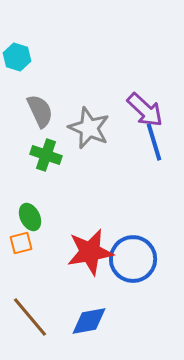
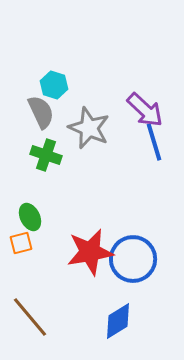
cyan hexagon: moved 37 px right, 28 px down
gray semicircle: moved 1 px right, 1 px down
blue diamond: moved 29 px right; rotated 21 degrees counterclockwise
